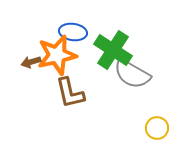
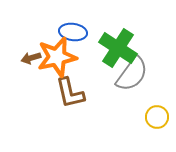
green cross: moved 5 px right, 2 px up
orange star: moved 2 px down
brown arrow: moved 4 px up
gray semicircle: rotated 84 degrees counterclockwise
yellow circle: moved 11 px up
